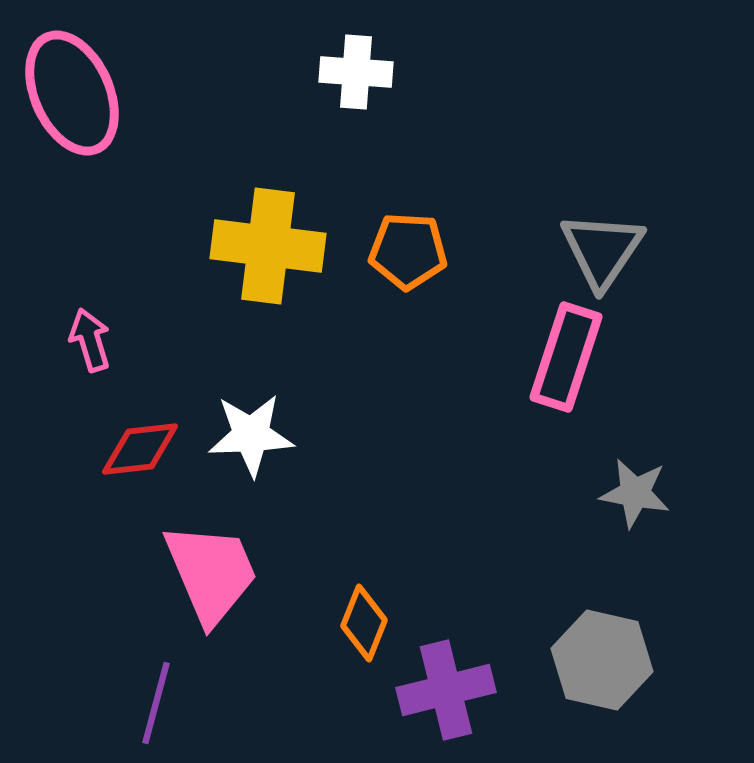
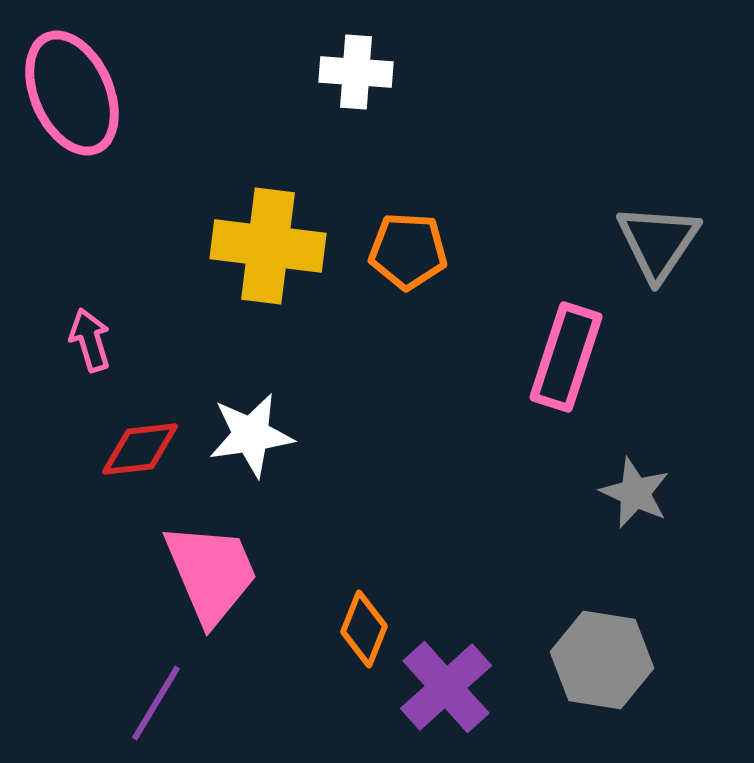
gray triangle: moved 56 px right, 8 px up
white star: rotated 6 degrees counterclockwise
gray star: rotated 14 degrees clockwise
orange diamond: moved 6 px down
gray hexagon: rotated 4 degrees counterclockwise
purple cross: moved 3 px up; rotated 28 degrees counterclockwise
purple line: rotated 16 degrees clockwise
